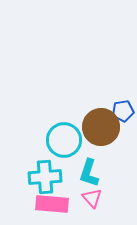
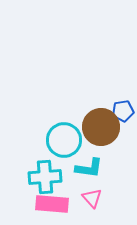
cyan L-shape: moved 5 px up; rotated 100 degrees counterclockwise
